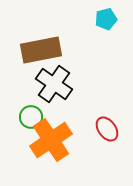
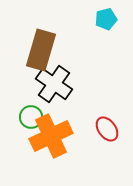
brown rectangle: rotated 63 degrees counterclockwise
orange cross: moved 4 px up; rotated 9 degrees clockwise
